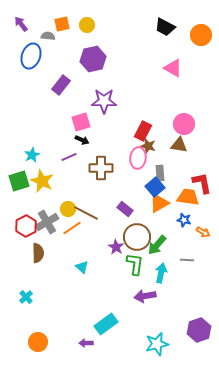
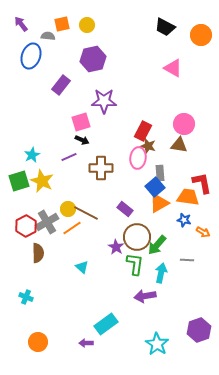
cyan cross at (26, 297): rotated 24 degrees counterclockwise
cyan star at (157, 344): rotated 25 degrees counterclockwise
